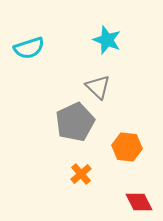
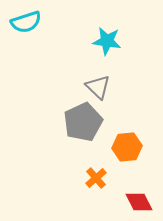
cyan star: moved 1 px down; rotated 12 degrees counterclockwise
cyan semicircle: moved 3 px left, 26 px up
gray pentagon: moved 8 px right
orange hexagon: rotated 12 degrees counterclockwise
orange cross: moved 15 px right, 4 px down
